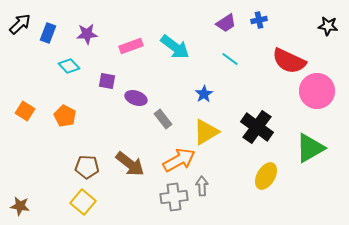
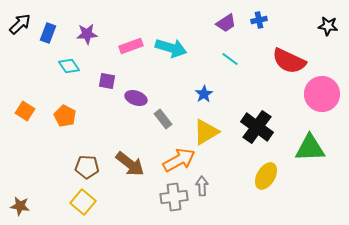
cyan arrow: moved 4 px left, 1 px down; rotated 20 degrees counterclockwise
cyan diamond: rotated 10 degrees clockwise
pink circle: moved 5 px right, 3 px down
green triangle: rotated 28 degrees clockwise
